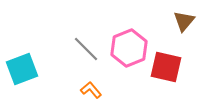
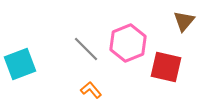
pink hexagon: moved 1 px left, 5 px up
cyan square: moved 2 px left, 5 px up
